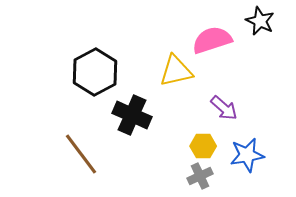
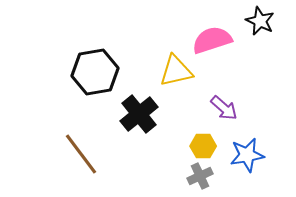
black hexagon: rotated 18 degrees clockwise
black cross: moved 7 px right, 1 px up; rotated 27 degrees clockwise
